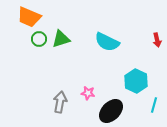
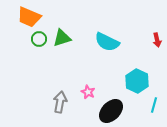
green triangle: moved 1 px right, 1 px up
cyan hexagon: moved 1 px right
pink star: moved 1 px up; rotated 16 degrees clockwise
